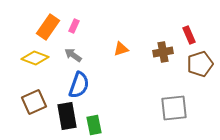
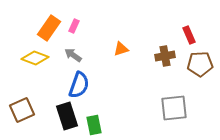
orange rectangle: moved 1 px right, 1 px down
brown cross: moved 2 px right, 4 px down
brown pentagon: rotated 15 degrees clockwise
brown square: moved 12 px left, 8 px down
black rectangle: rotated 8 degrees counterclockwise
